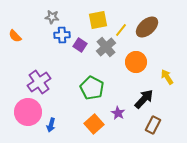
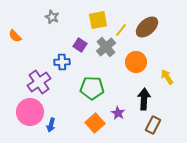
gray star: rotated 16 degrees clockwise
blue cross: moved 27 px down
green pentagon: rotated 25 degrees counterclockwise
black arrow: rotated 40 degrees counterclockwise
pink circle: moved 2 px right
orange square: moved 1 px right, 1 px up
